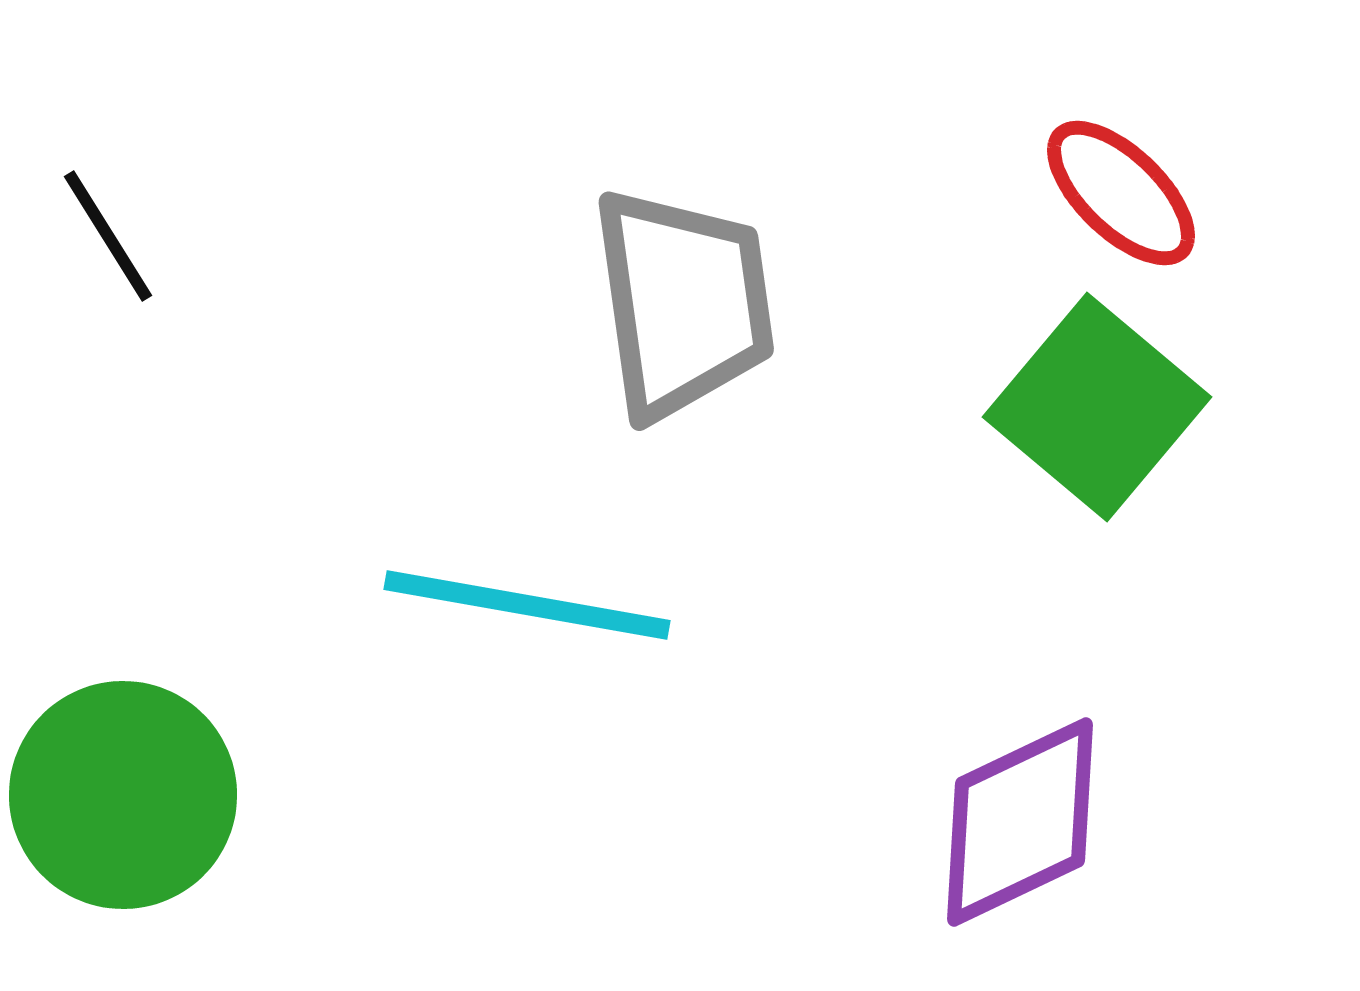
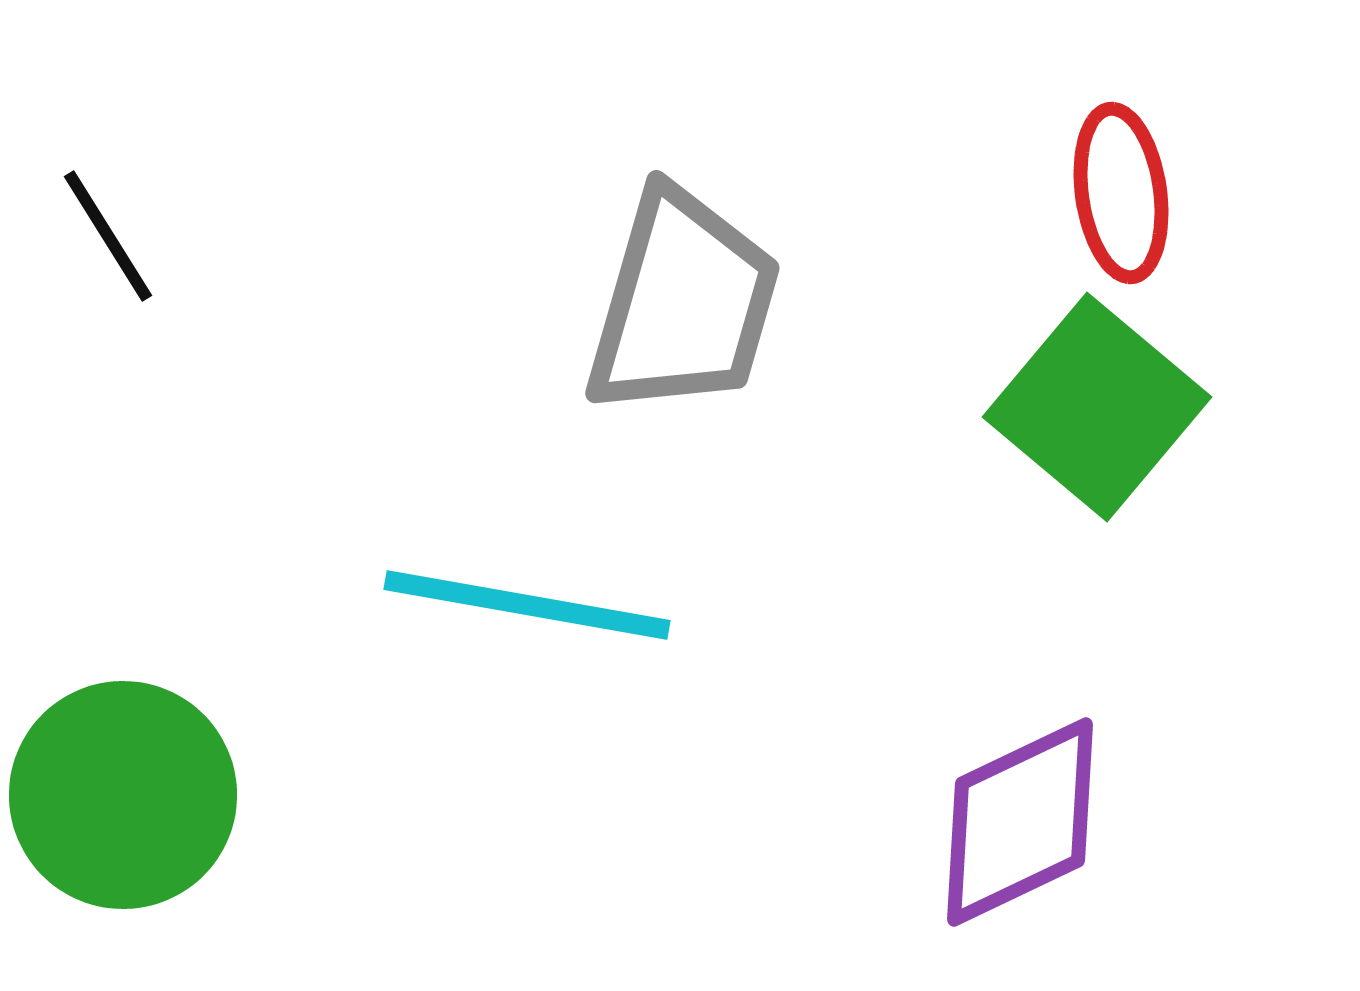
red ellipse: rotated 38 degrees clockwise
gray trapezoid: rotated 24 degrees clockwise
